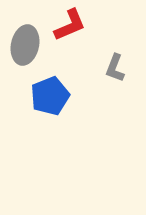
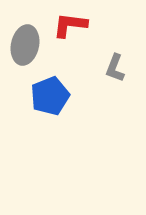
red L-shape: rotated 150 degrees counterclockwise
